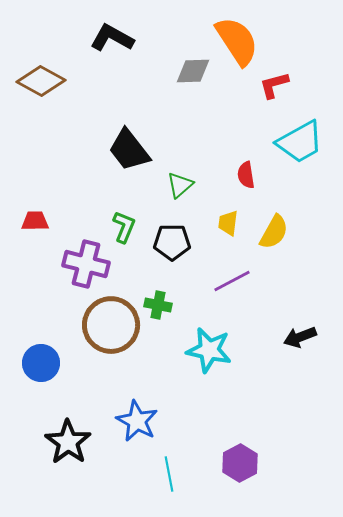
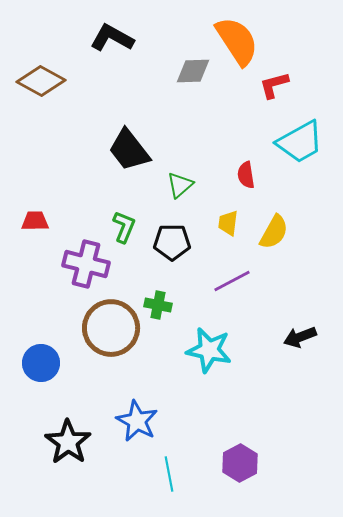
brown circle: moved 3 px down
